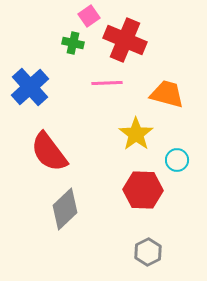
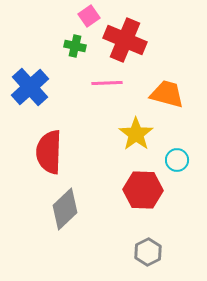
green cross: moved 2 px right, 3 px down
red semicircle: rotated 39 degrees clockwise
